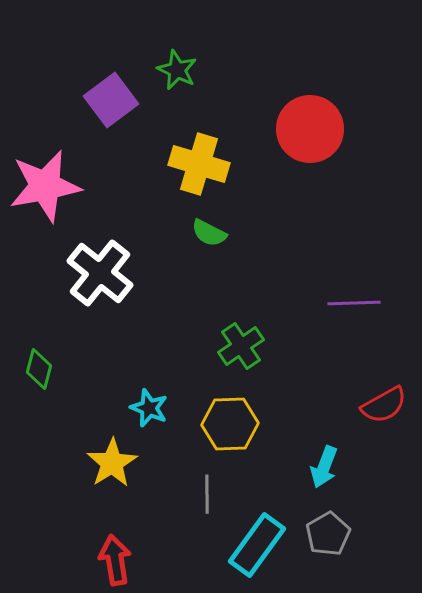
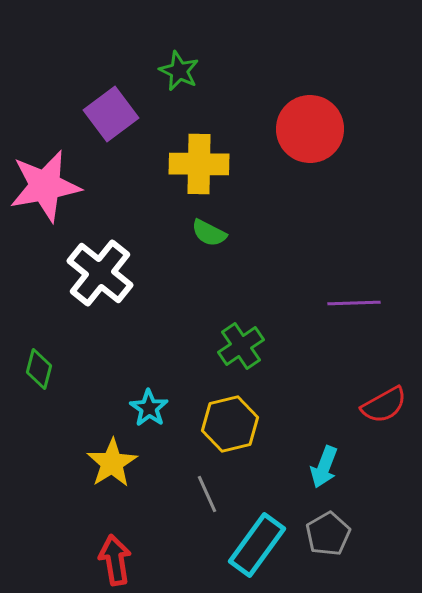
green star: moved 2 px right, 1 px down
purple square: moved 14 px down
yellow cross: rotated 16 degrees counterclockwise
cyan star: rotated 12 degrees clockwise
yellow hexagon: rotated 12 degrees counterclockwise
gray line: rotated 24 degrees counterclockwise
